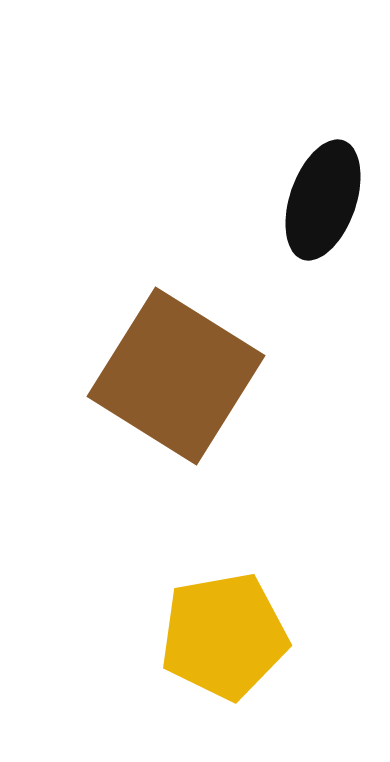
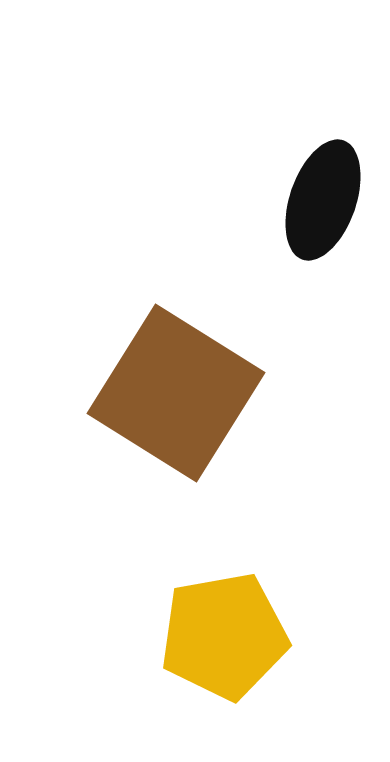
brown square: moved 17 px down
